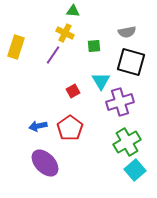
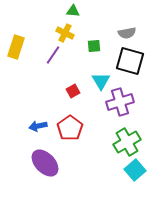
gray semicircle: moved 1 px down
black square: moved 1 px left, 1 px up
